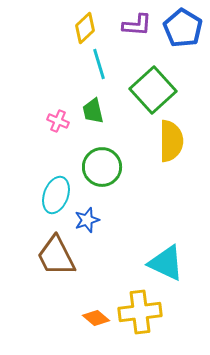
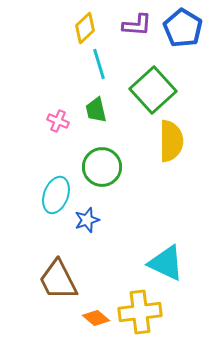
green trapezoid: moved 3 px right, 1 px up
brown trapezoid: moved 2 px right, 24 px down
